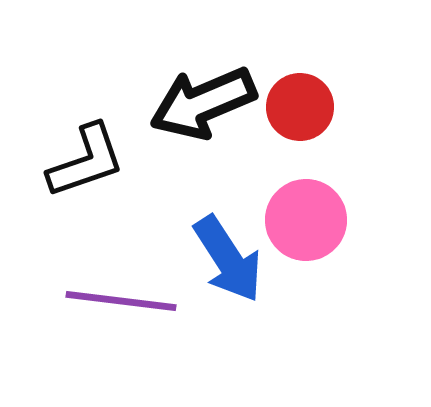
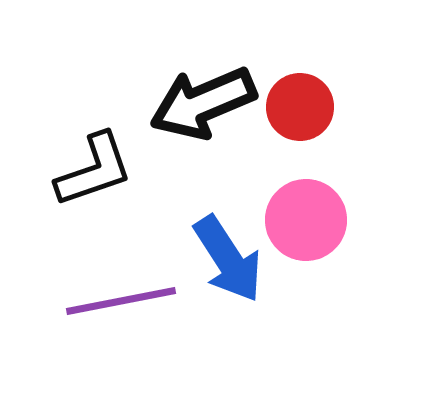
black L-shape: moved 8 px right, 9 px down
purple line: rotated 18 degrees counterclockwise
